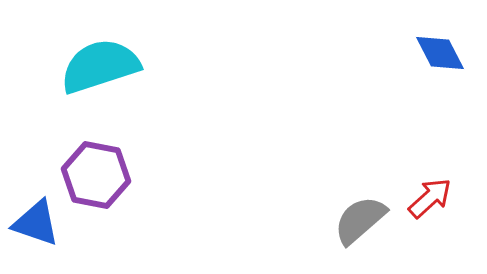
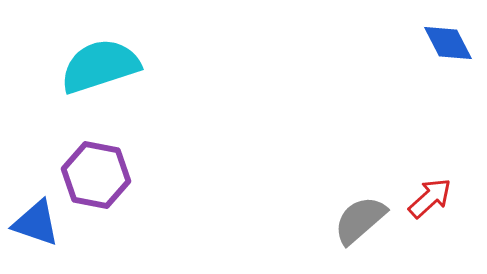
blue diamond: moved 8 px right, 10 px up
